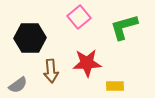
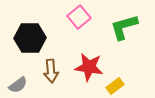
red star: moved 2 px right, 4 px down; rotated 12 degrees clockwise
yellow rectangle: rotated 36 degrees counterclockwise
